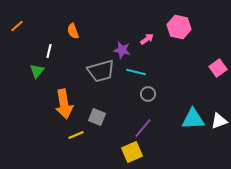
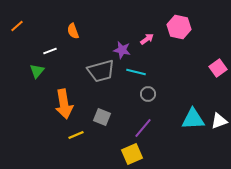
white line: moved 1 px right; rotated 56 degrees clockwise
gray square: moved 5 px right
yellow square: moved 2 px down
